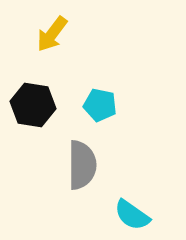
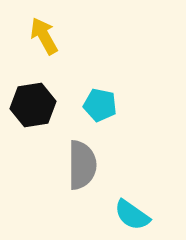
yellow arrow: moved 8 px left, 2 px down; rotated 114 degrees clockwise
black hexagon: rotated 18 degrees counterclockwise
